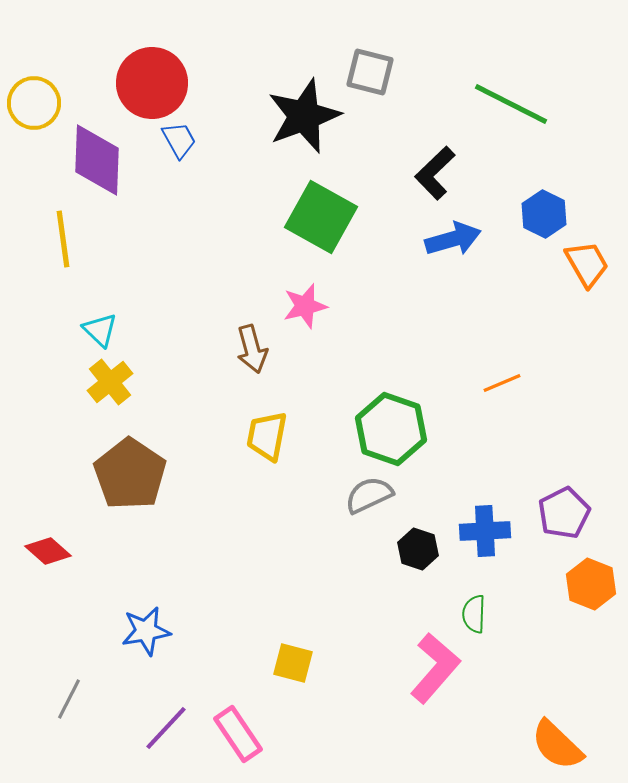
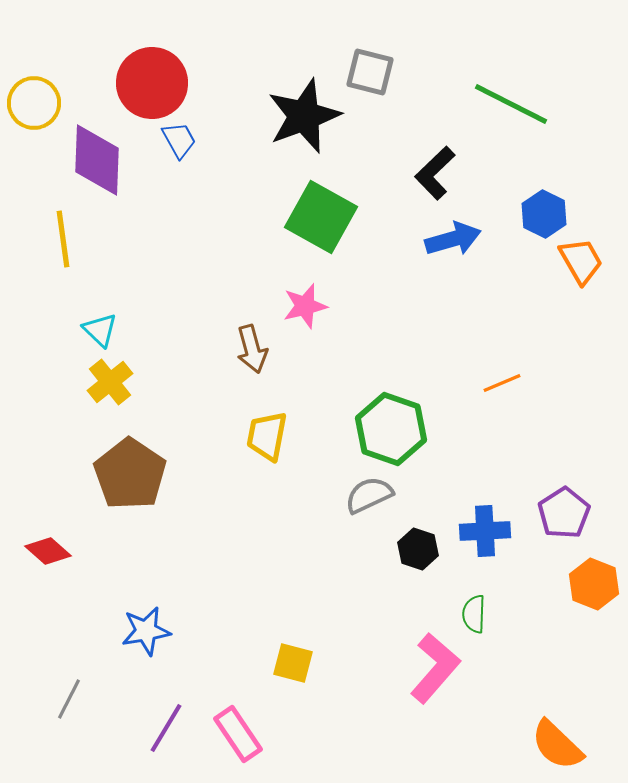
orange trapezoid: moved 6 px left, 3 px up
purple pentagon: rotated 6 degrees counterclockwise
orange hexagon: moved 3 px right
purple line: rotated 12 degrees counterclockwise
